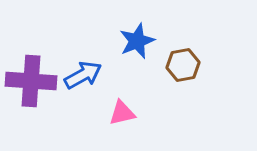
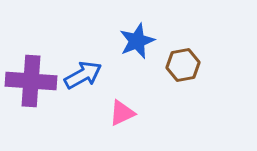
pink triangle: rotated 12 degrees counterclockwise
